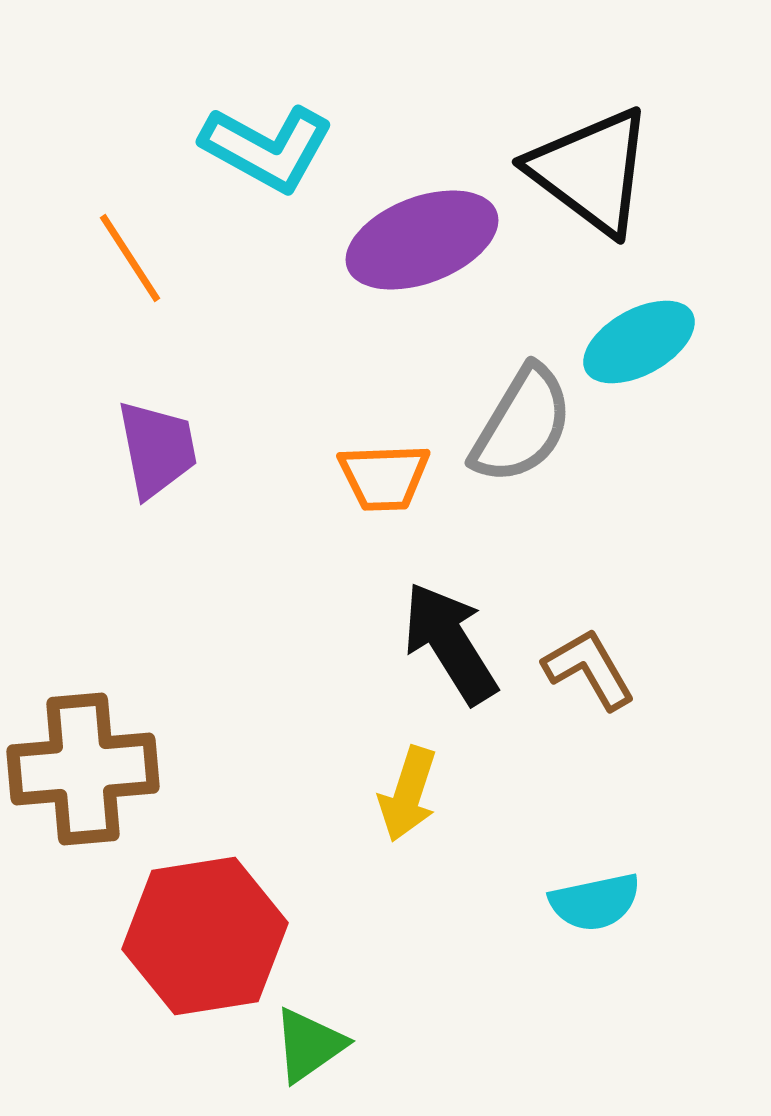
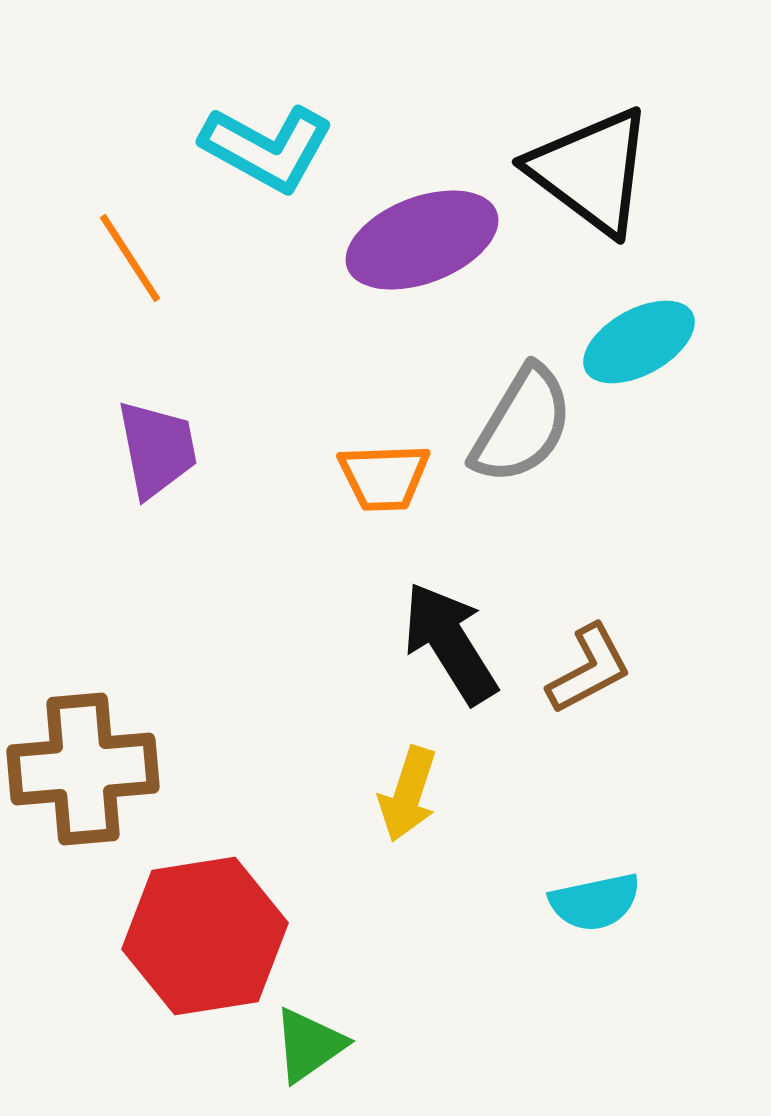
brown L-shape: rotated 92 degrees clockwise
